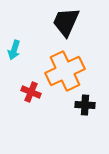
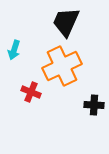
orange cross: moved 3 px left, 5 px up
black cross: moved 9 px right
